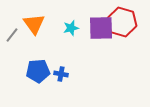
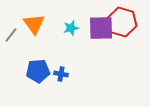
gray line: moved 1 px left
